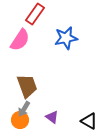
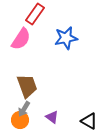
pink semicircle: moved 1 px right, 1 px up
